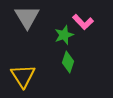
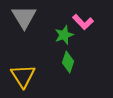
gray triangle: moved 3 px left
